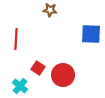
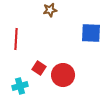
brown star: rotated 16 degrees counterclockwise
blue square: moved 1 px up
red square: moved 1 px right
cyan cross: rotated 35 degrees clockwise
